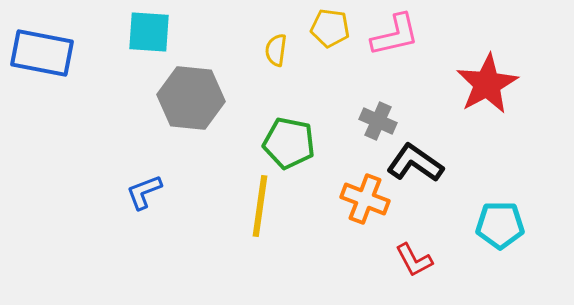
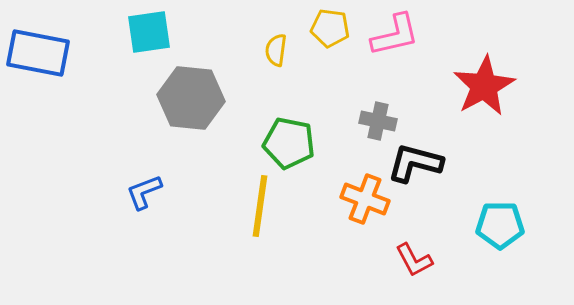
cyan square: rotated 12 degrees counterclockwise
blue rectangle: moved 4 px left
red star: moved 3 px left, 2 px down
gray cross: rotated 12 degrees counterclockwise
black L-shape: rotated 20 degrees counterclockwise
